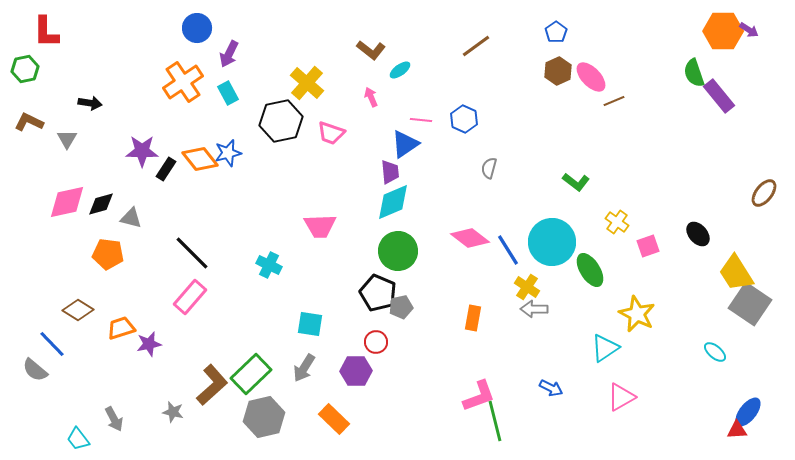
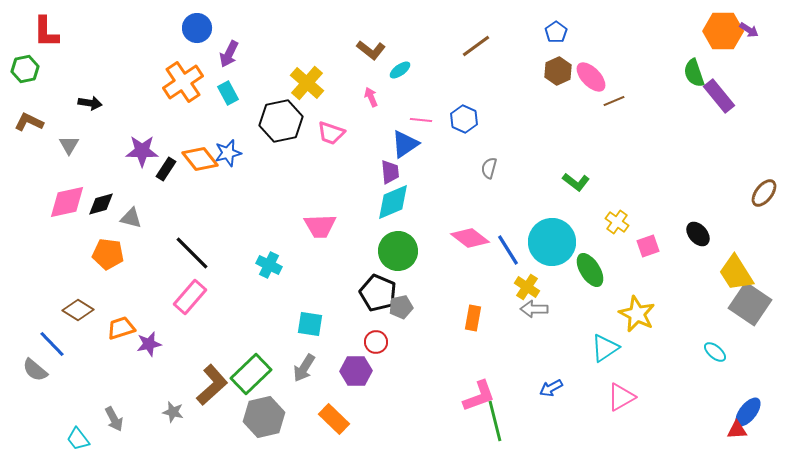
gray triangle at (67, 139): moved 2 px right, 6 px down
blue arrow at (551, 388): rotated 125 degrees clockwise
